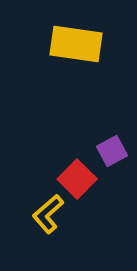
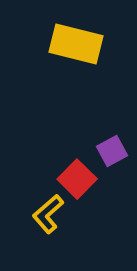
yellow rectangle: rotated 6 degrees clockwise
